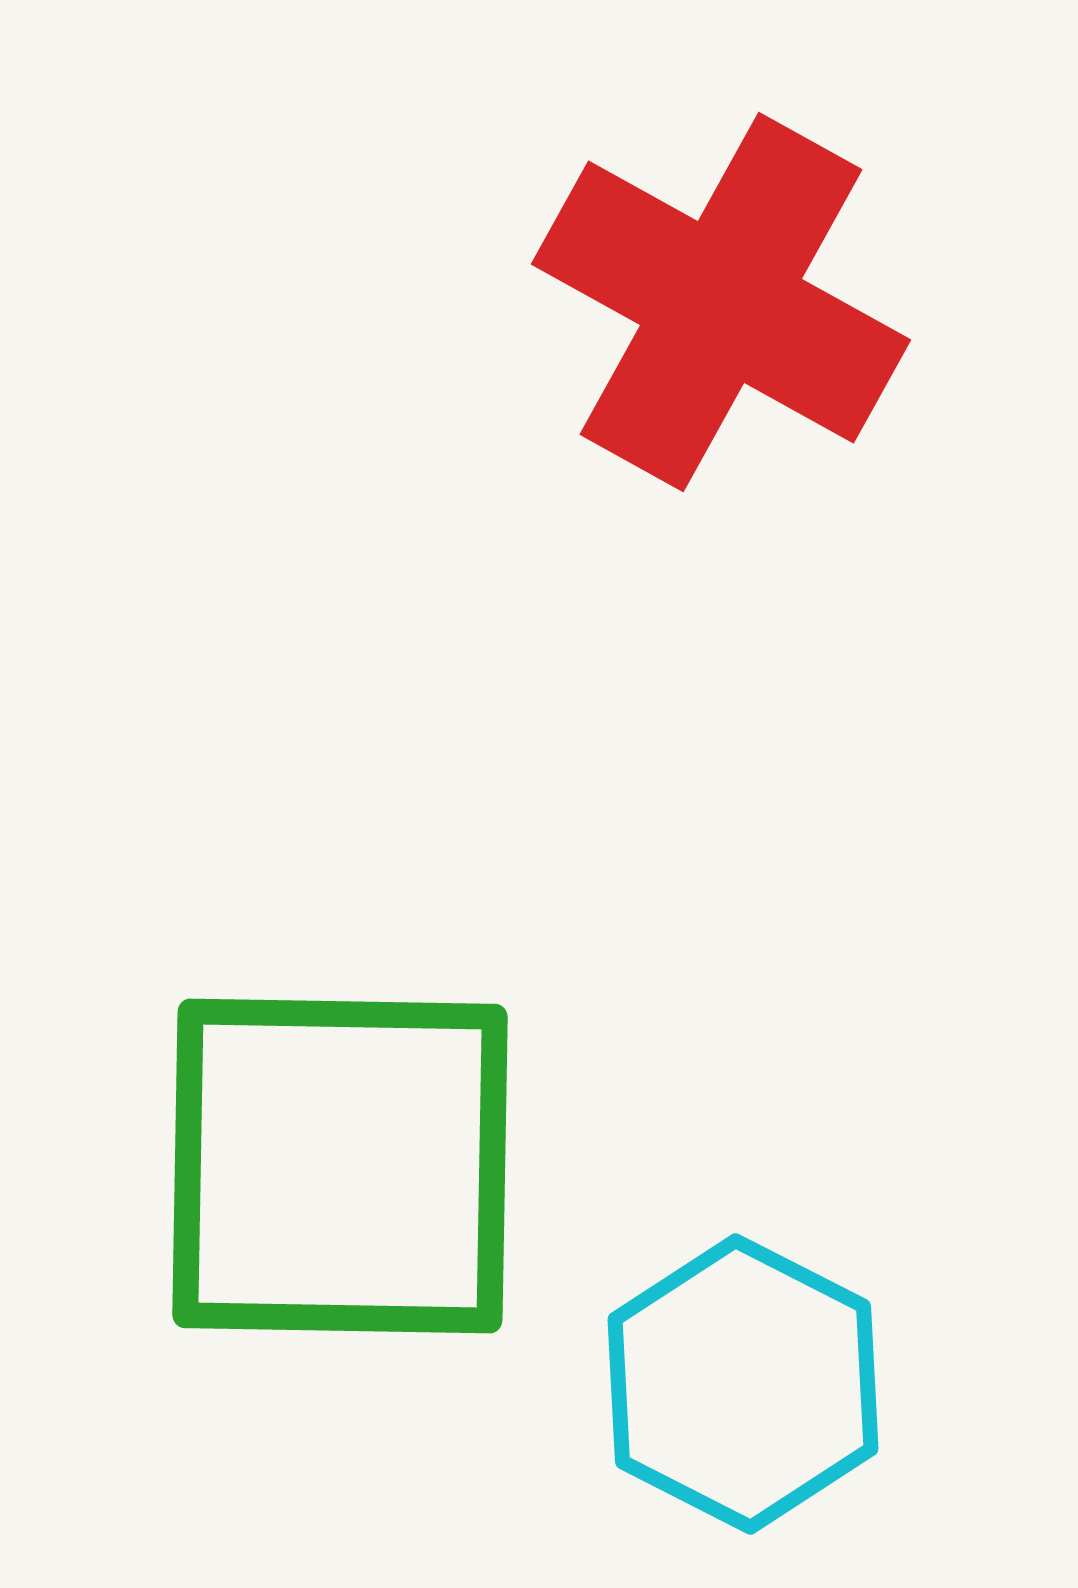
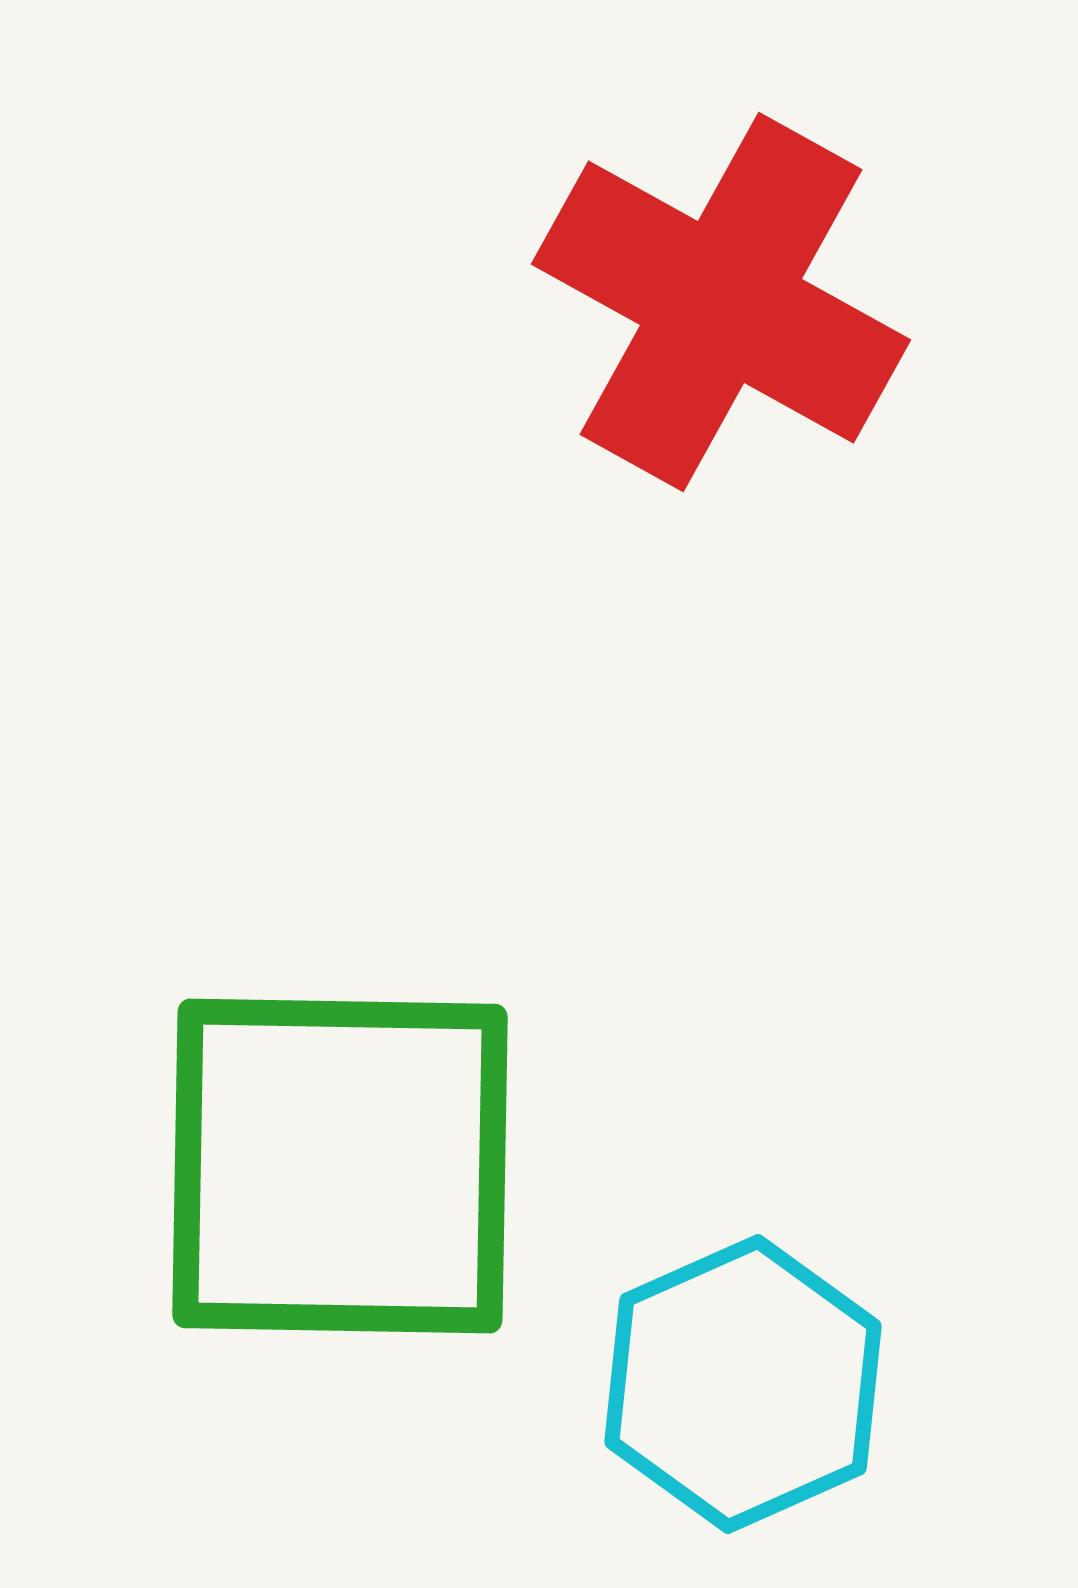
cyan hexagon: rotated 9 degrees clockwise
